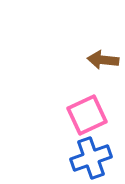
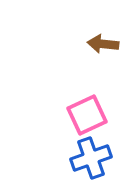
brown arrow: moved 16 px up
